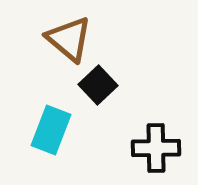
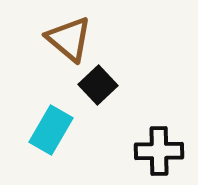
cyan rectangle: rotated 9 degrees clockwise
black cross: moved 3 px right, 3 px down
